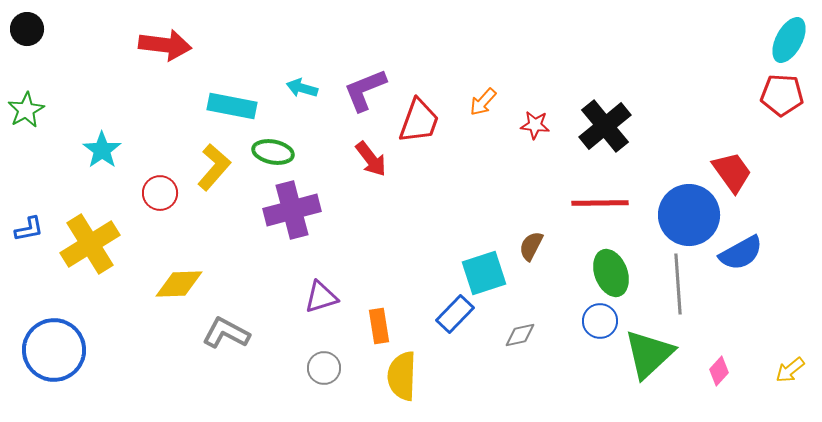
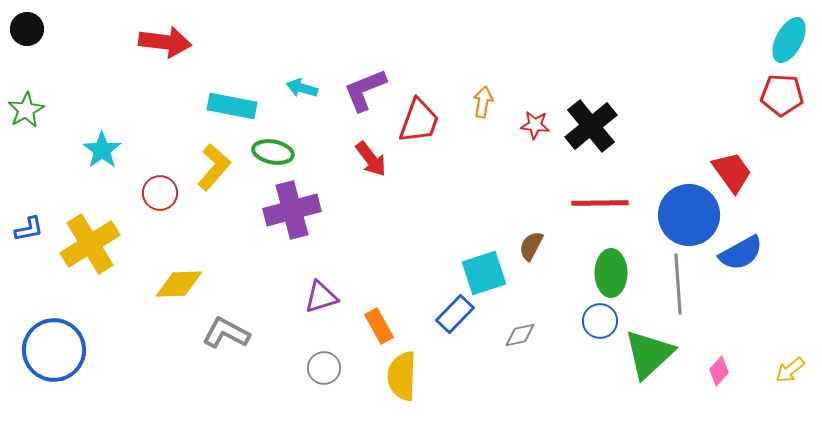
red arrow at (165, 45): moved 3 px up
orange arrow at (483, 102): rotated 148 degrees clockwise
black cross at (605, 126): moved 14 px left
green ellipse at (611, 273): rotated 21 degrees clockwise
orange rectangle at (379, 326): rotated 20 degrees counterclockwise
